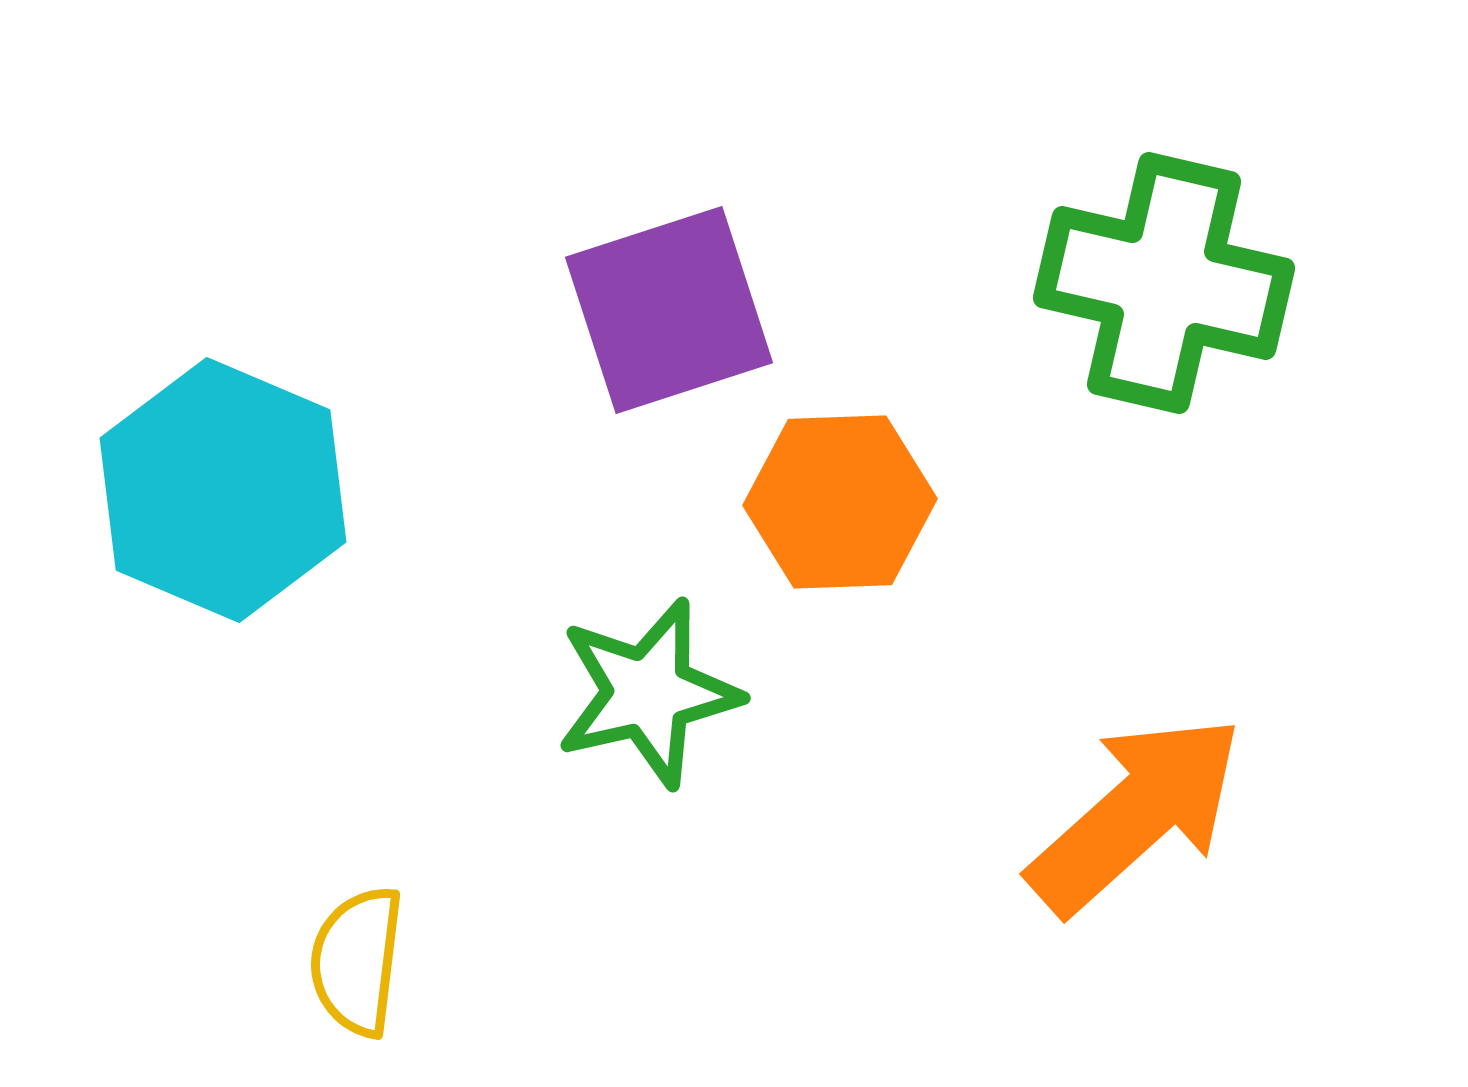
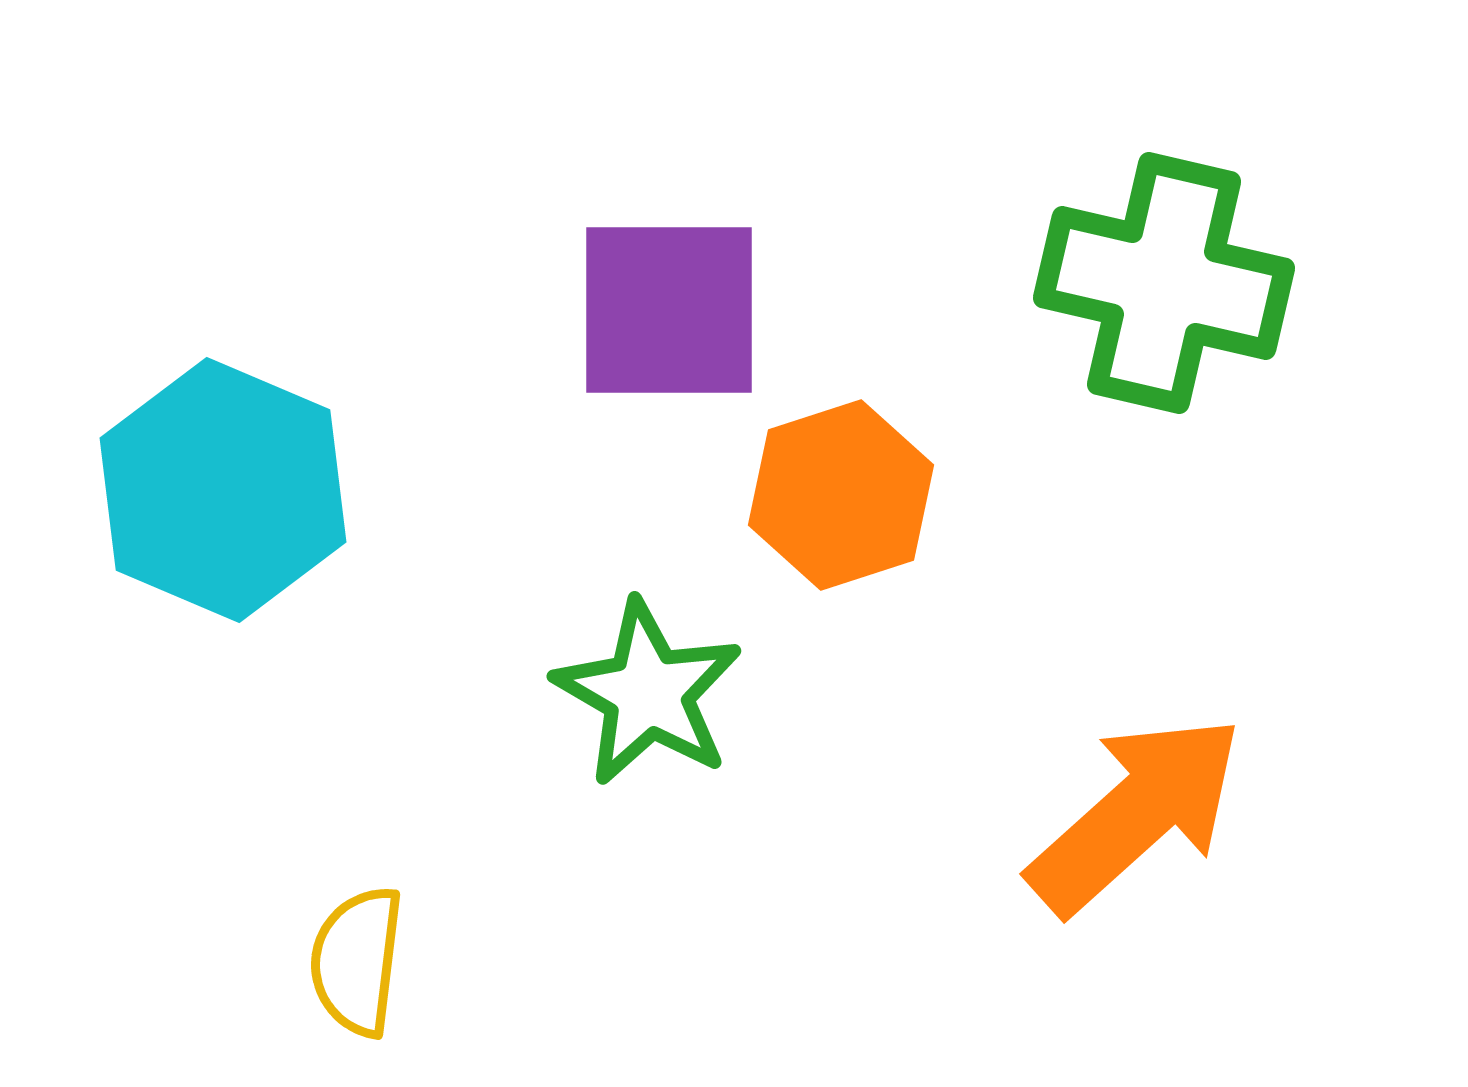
purple square: rotated 18 degrees clockwise
orange hexagon: moved 1 px right, 7 px up; rotated 16 degrees counterclockwise
green star: rotated 29 degrees counterclockwise
